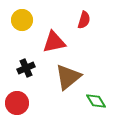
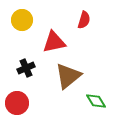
brown triangle: moved 1 px up
